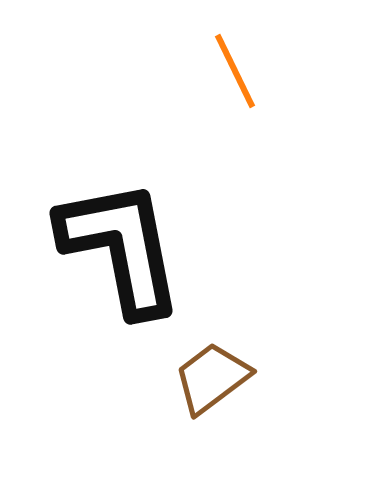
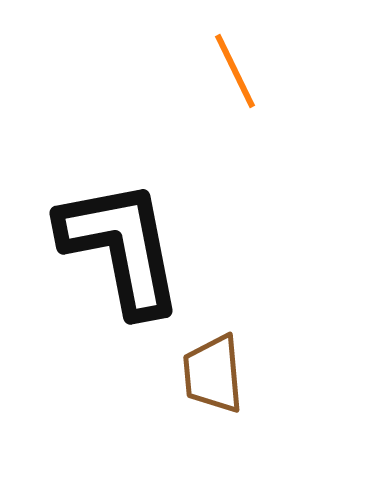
brown trapezoid: moved 1 px right, 4 px up; rotated 58 degrees counterclockwise
